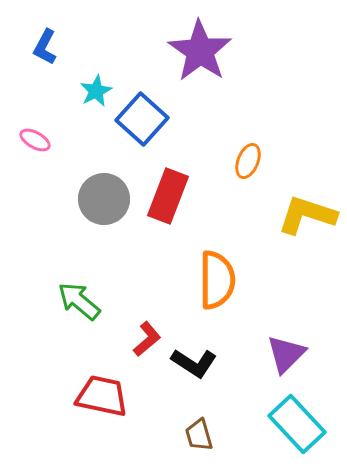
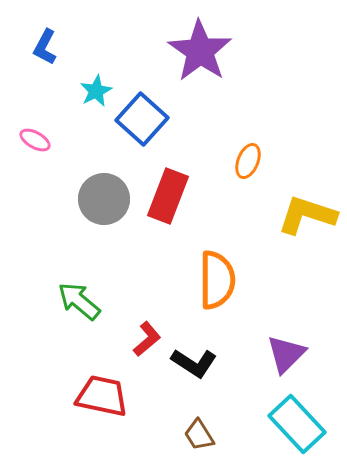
brown trapezoid: rotated 16 degrees counterclockwise
